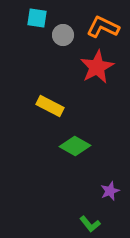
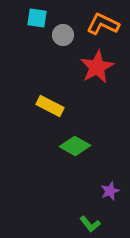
orange L-shape: moved 3 px up
